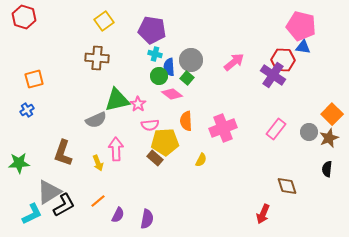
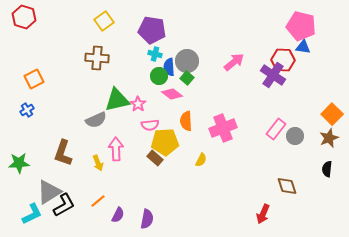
gray circle at (191, 60): moved 4 px left, 1 px down
orange square at (34, 79): rotated 12 degrees counterclockwise
gray circle at (309, 132): moved 14 px left, 4 px down
